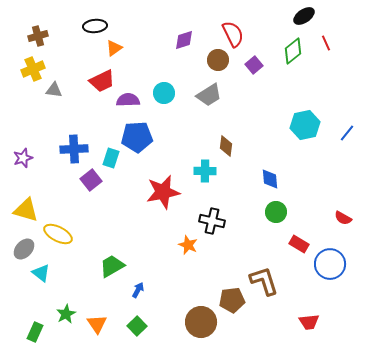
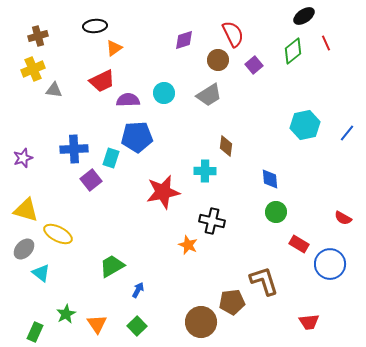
brown pentagon at (232, 300): moved 2 px down
